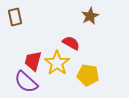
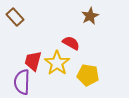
brown rectangle: rotated 30 degrees counterclockwise
purple semicircle: moved 4 px left; rotated 50 degrees clockwise
